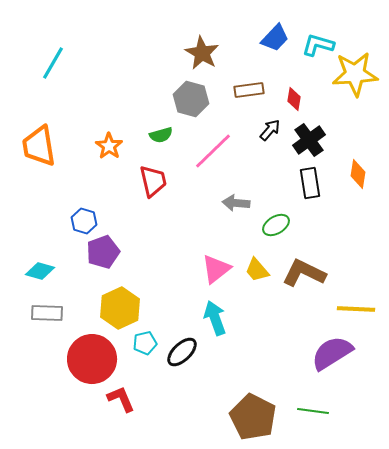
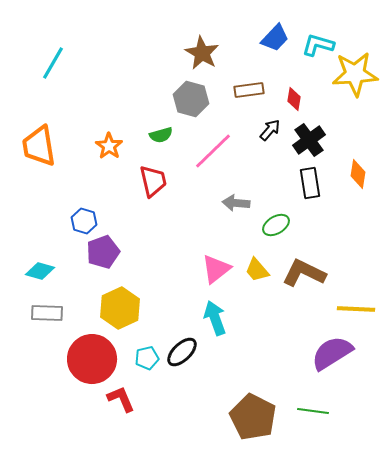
cyan pentagon: moved 2 px right, 15 px down
